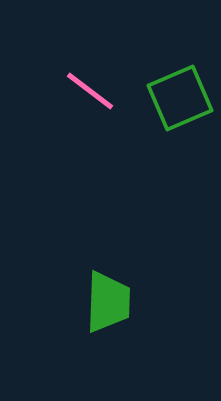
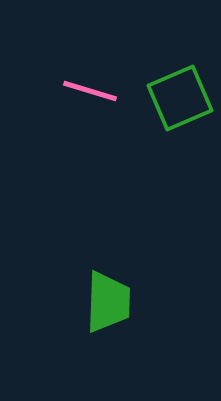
pink line: rotated 20 degrees counterclockwise
